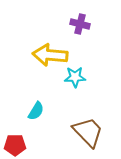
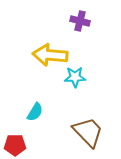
purple cross: moved 3 px up
cyan semicircle: moved 1 px left, 1 px down
